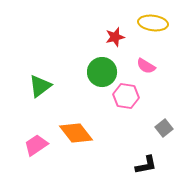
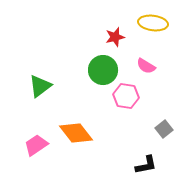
green circle: moved 1 px right, 2 px up
gray square: moved 1 px down
